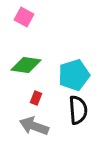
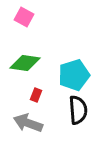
green diamond: moved 1 px left, 2 px up
red rectangle: moved 3 px up
gray arrow: moved 6 px left, 3 px up
